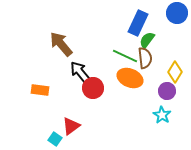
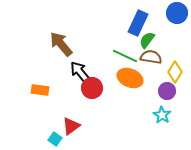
brown semicircle: moved 6 px right, 1 px up; rotated 75 degrees counterclockwise
red circle: moved 1 px left
